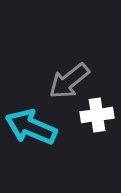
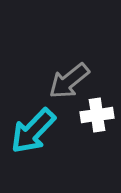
cyan arrow: moved 2 px right, 4 px down; rotated 69 degrees counterclockwise
